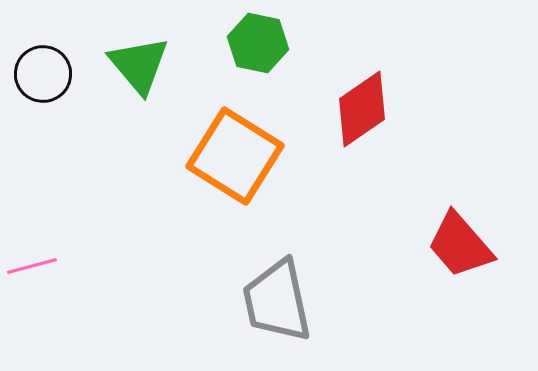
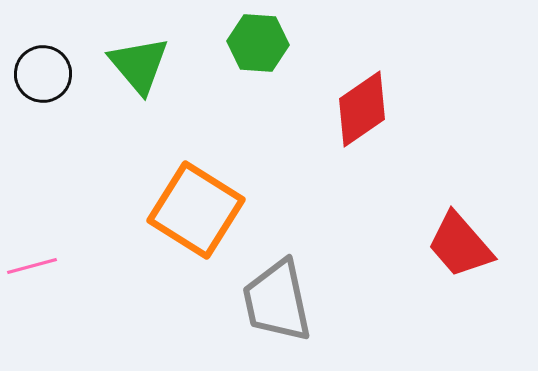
green hexagon: rotated 8 degrees counterclockwise
orange square: moved 39 px left, 54 px down
